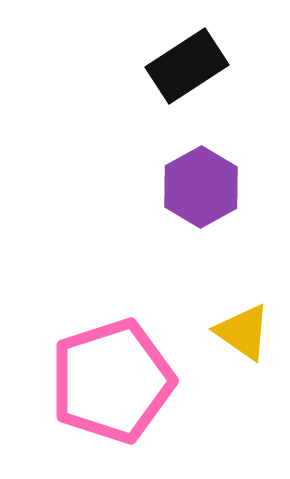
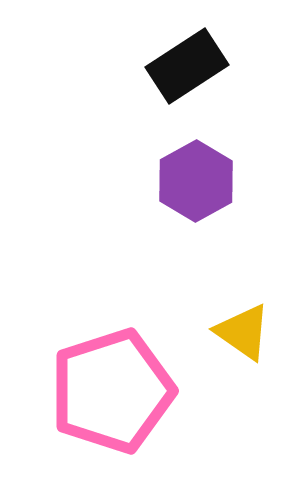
purple hexagon: moved 5 px left, 6 px up
pink pentagon: moved 10 px down
